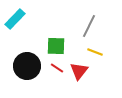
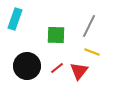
cyan rectangle: rotated 25 degrees counterclockwise
green square: moved 11 px up
yellow line: moved 3 px left
red line: rotated 72 degrees counterclockwise
